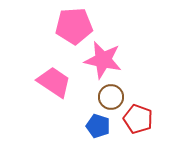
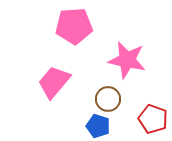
pink star: moved 24 px right
pink trapezoid: rotated 84 degrees counterclockwise
brown circle: moved 3 px left, 2 px down
red pentagon: moved 15 px right
